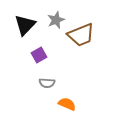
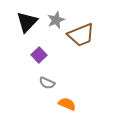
black triangle: moved 2 px right, 3 px up
purple square: rotated 14 degrees counterclockwise
gray semicircle: rotated 21 degrees clockwise
